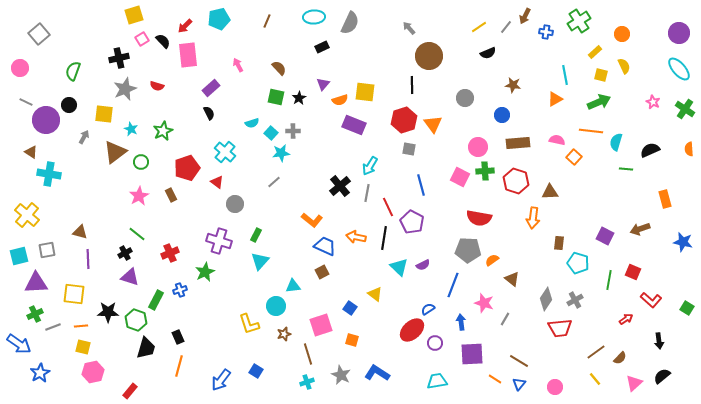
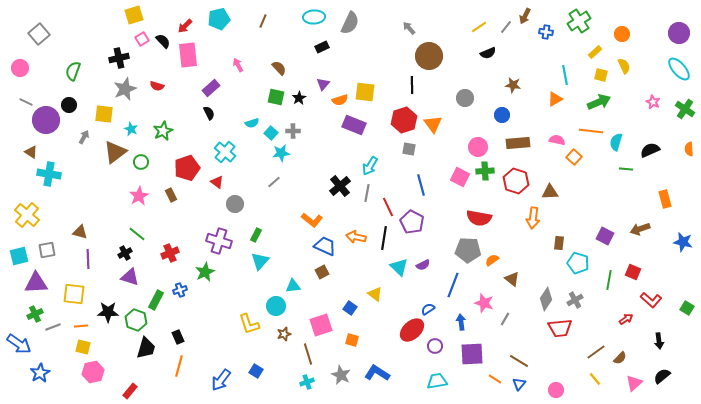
brown line at (267, 21): moved 4 px left
purple circle at (435, 343): moved 3 px down
pink circle at (555, 387): moved 1 px right, 3 px down
